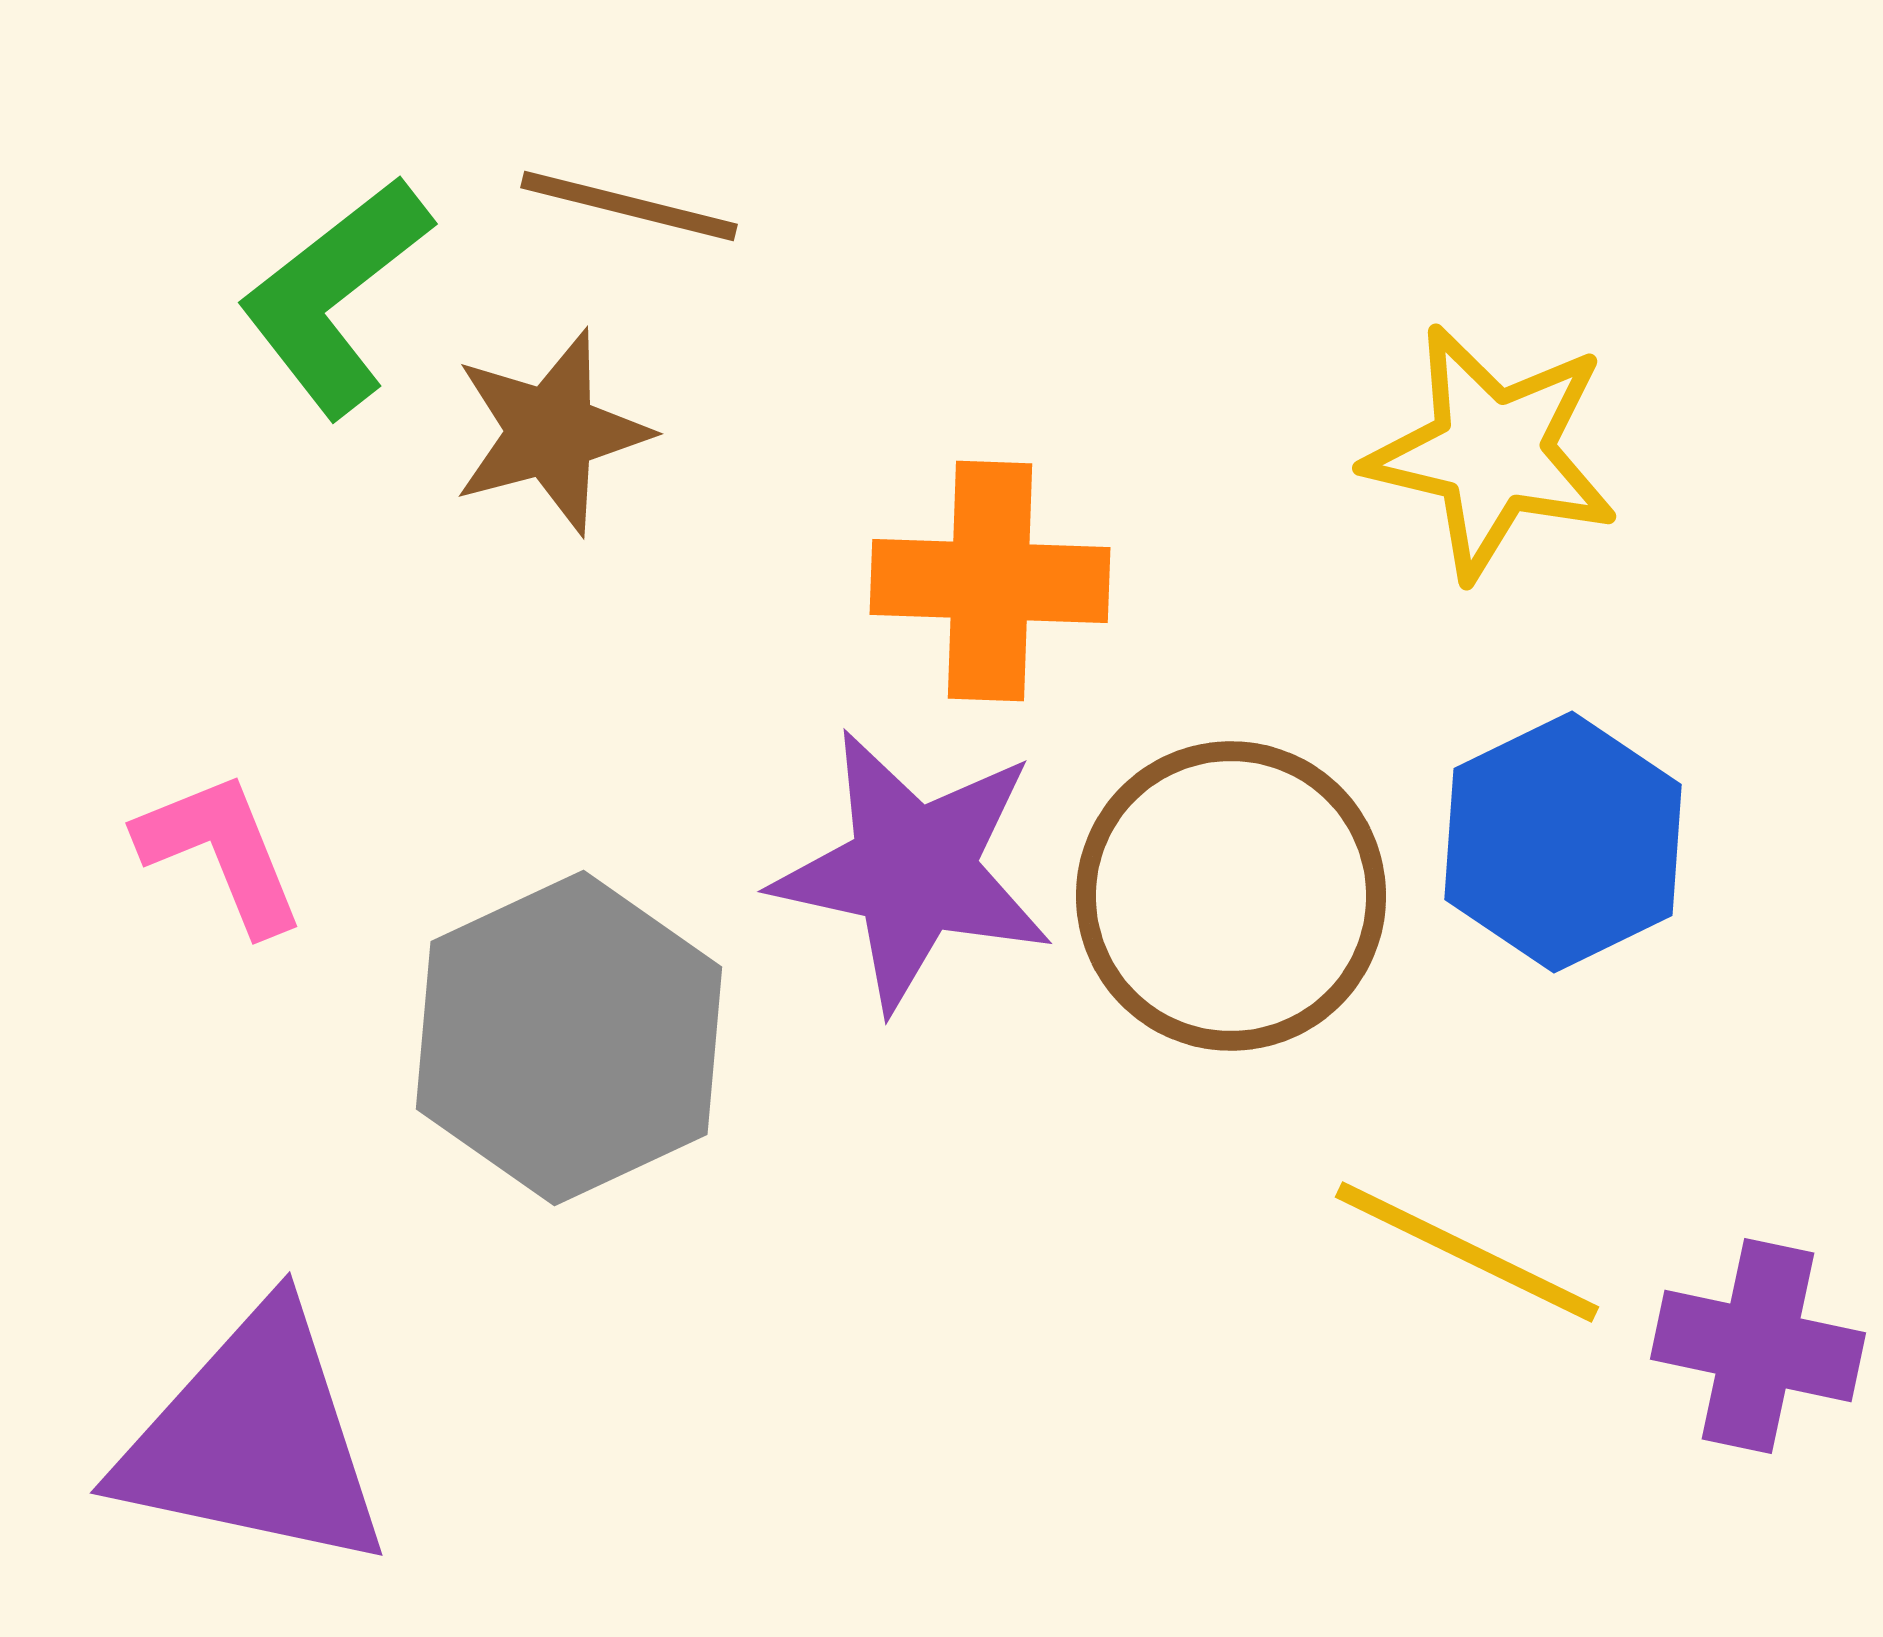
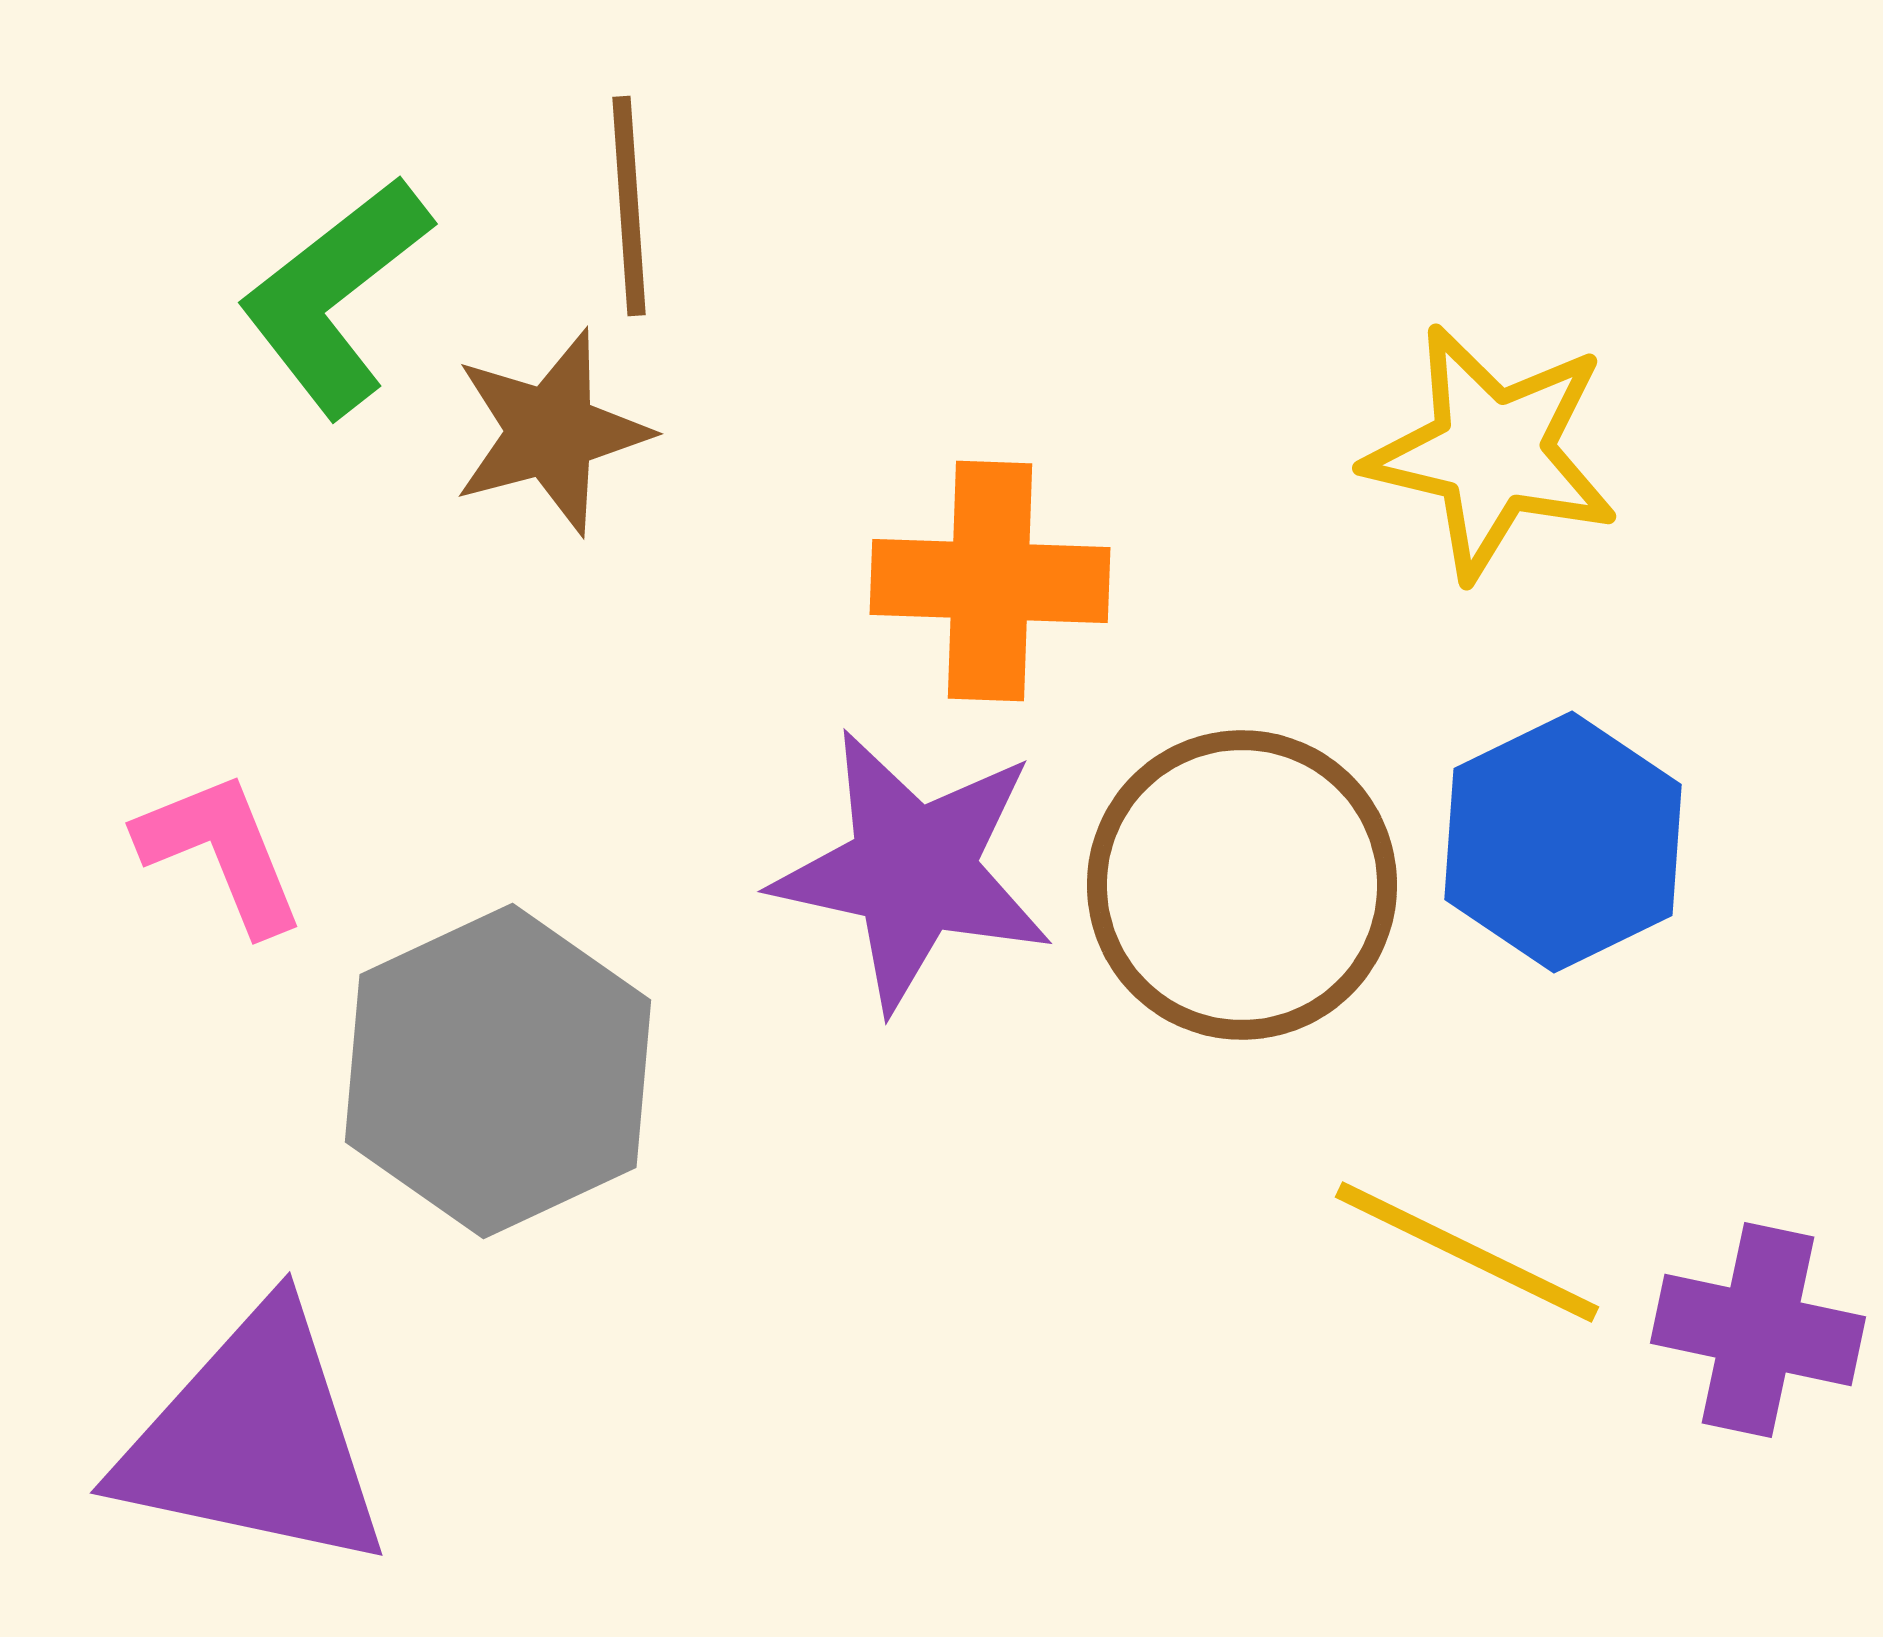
brown line: rotated 72 degrees clockwise
brown circle: moved 11 px right, 11 px up
gray hexagon: moved 71 px left, 33 px down
purple cross: moved 16 px up
